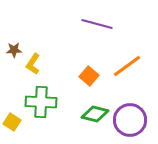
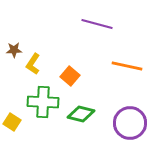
orange line: rotated 48 degrees clockwise
orange square: moved 19 px left
green cross: moved 2 px right
green diamond: moved 14 px left
purple circle: moved 3 px down
